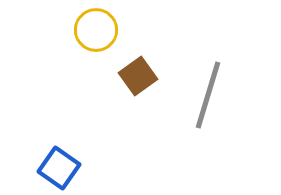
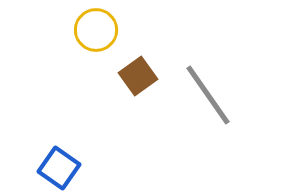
gray line: rotated 52 degrees counterclockwise
